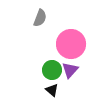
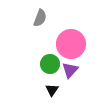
green circle: moved 2 px left, 6 px up
black triangle: rotated 24 degrees clockwise
